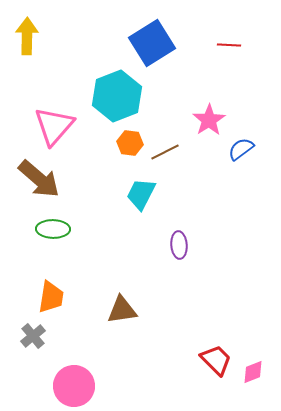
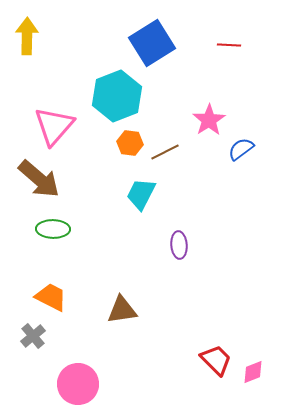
orange trapezoid: rotated 72 degrees counterclockwise
pink circle: moved 4 px right, 2 px up
